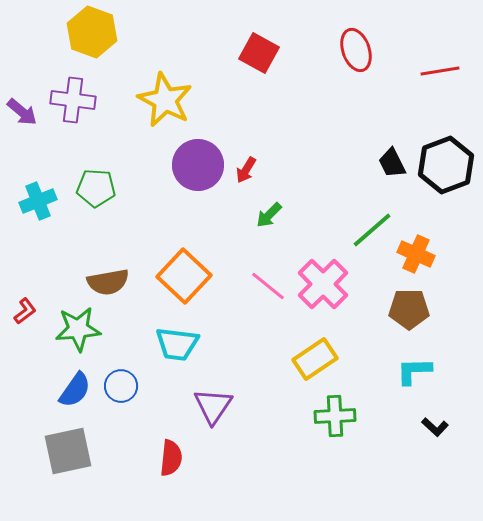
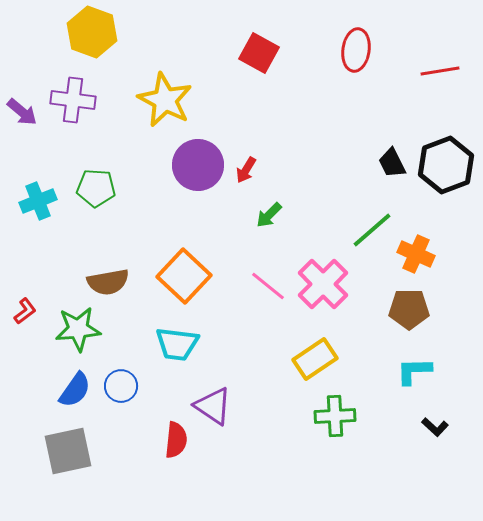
red ellipse: rotated 27 degrees clockwise
purple triangle: rotated 30 degrees counterclockwise
red semicircle: moved 5 px right, 18 px up
